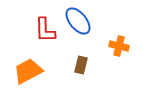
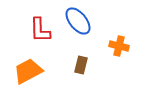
red L-shape: moved 5 px left
